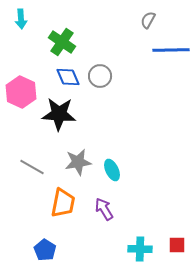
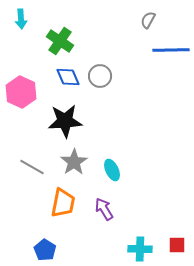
green cross: moved 2 px left, 1 px up
black star: moved 6 px right, 7 px down; rotated 8 degrees counterclockwise
gray star: moved 4 px left; rotated 24 degrees counterclockwise
